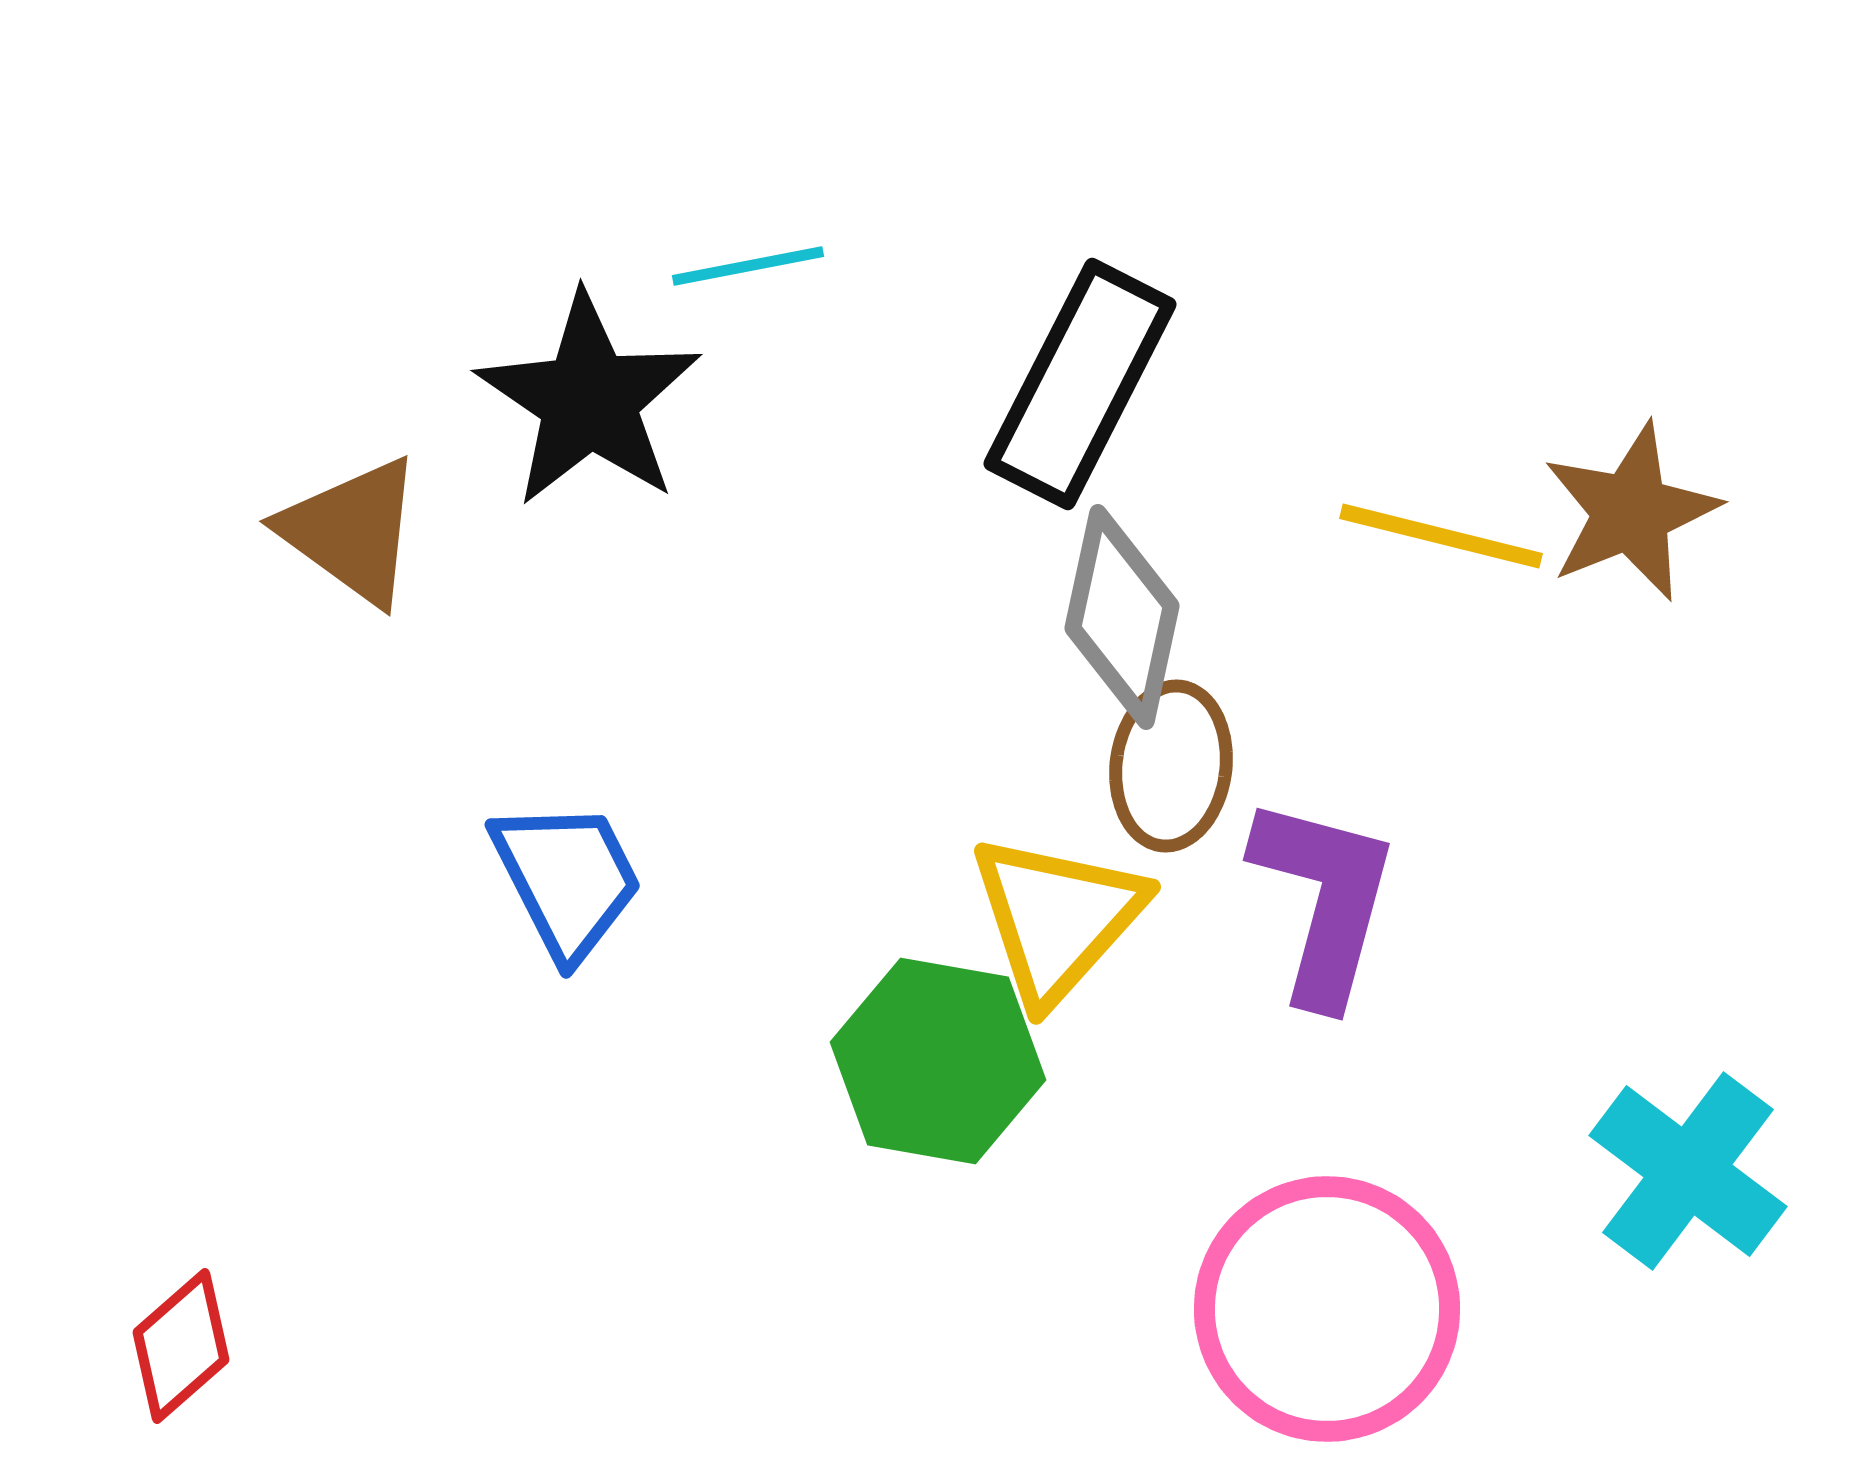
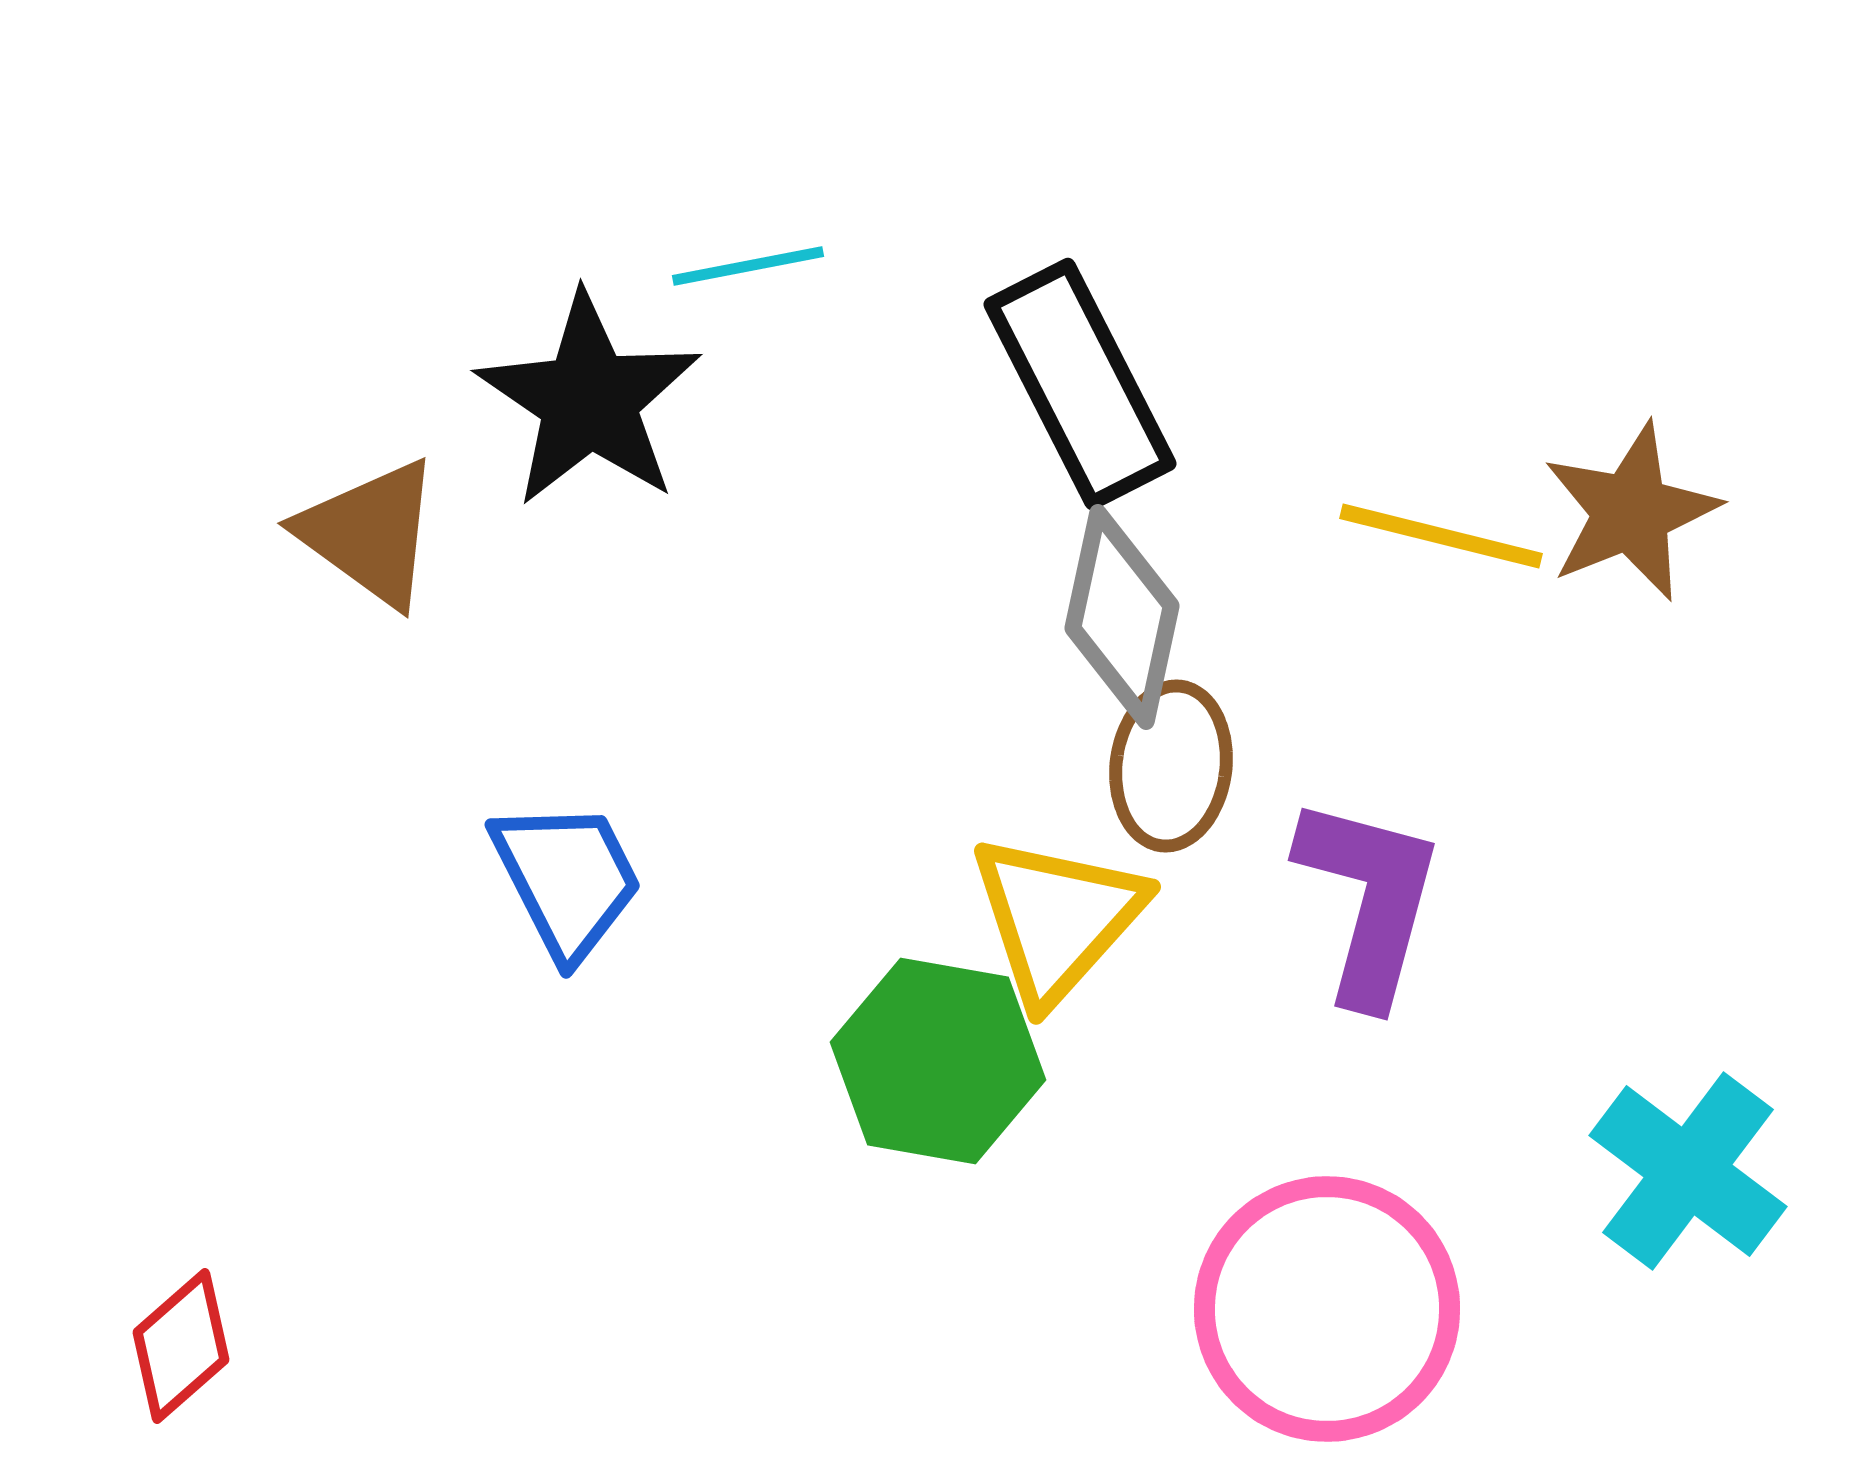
black rectangle: rotated 54 degrees counterclockwise
brown triangle: moved 18 px right, 2 px down
purple L-shape: moved 45 px right
